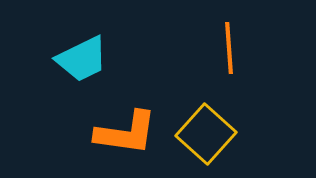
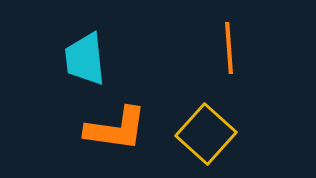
cyan trapezoid: moved 3 px right; rotated 110 degrees clockwise
orange L-shape: moved 10 px left, 4 px up
